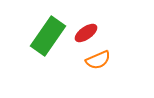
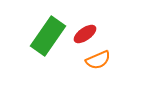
red ellipse: moved 1 px left, 1 px down
